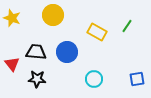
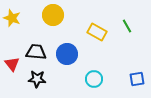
green line: rotated 64 degrees counterclockwise
blue circle: moved 2 px down
